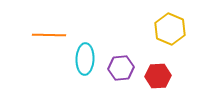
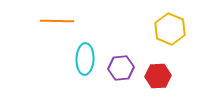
orange line: moved 8 px right, 14 px up
